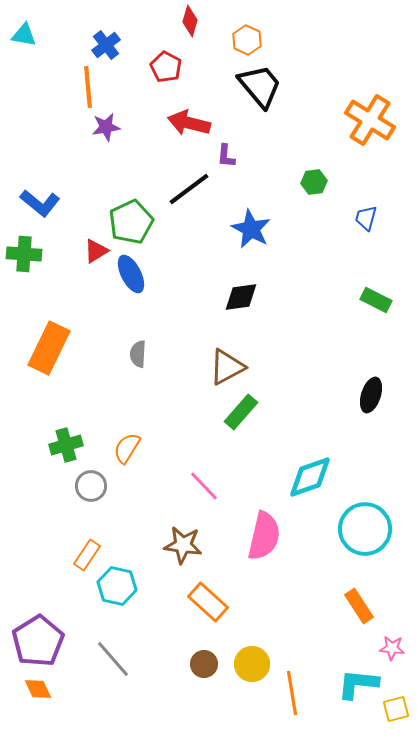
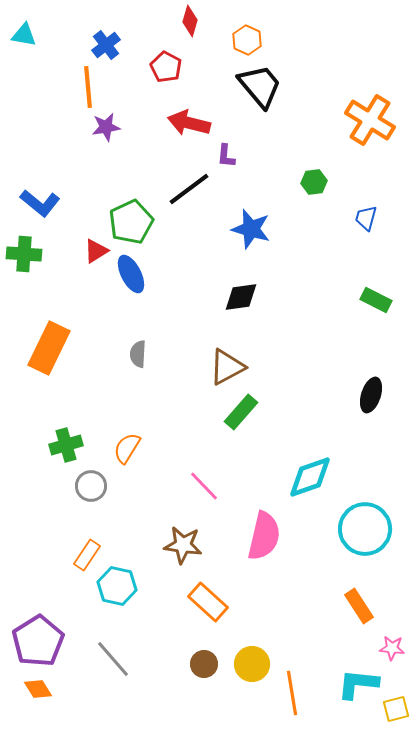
blue star at (251, 229): rotated 12 degrees counterclockwise
orange diamond at (38, 689): rotated 8 degrees counterclockwise
